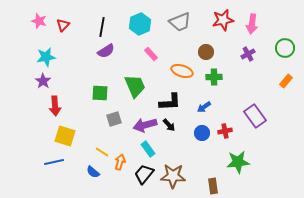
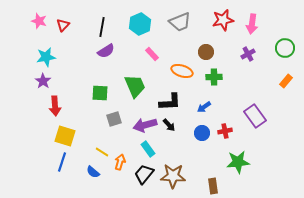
pink rectangle: moved 1 px right
blue line: moved 8 px right; rotated 60 degrees counterclockwise
